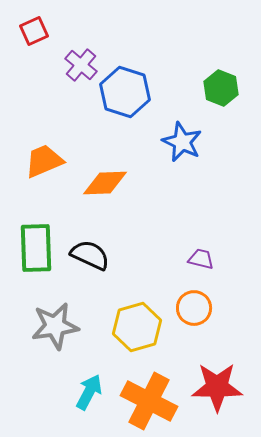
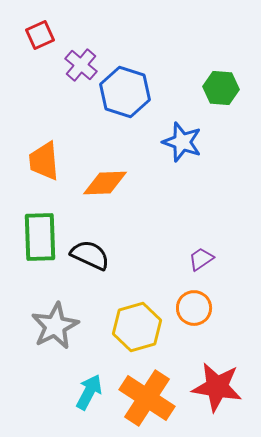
red square: moved 6 px right, 4 px down
green hexagon: rotated 16 degrees counterclockwise
blue star: rotated 6 degrees counterclockwise
orange trapezoid: rotated 72 degrees counterclockwise
green rectangle: moved 4 px right, 11 px up
purple trapezoid: rotated 48 degrees counterclockwise
gray star: rotated 18 degrees counterclockwise
red star: rotated 9 degrees clockwise
orange cross: moved 2 px left, 3 px up; rotated 6 degrees clockwise
